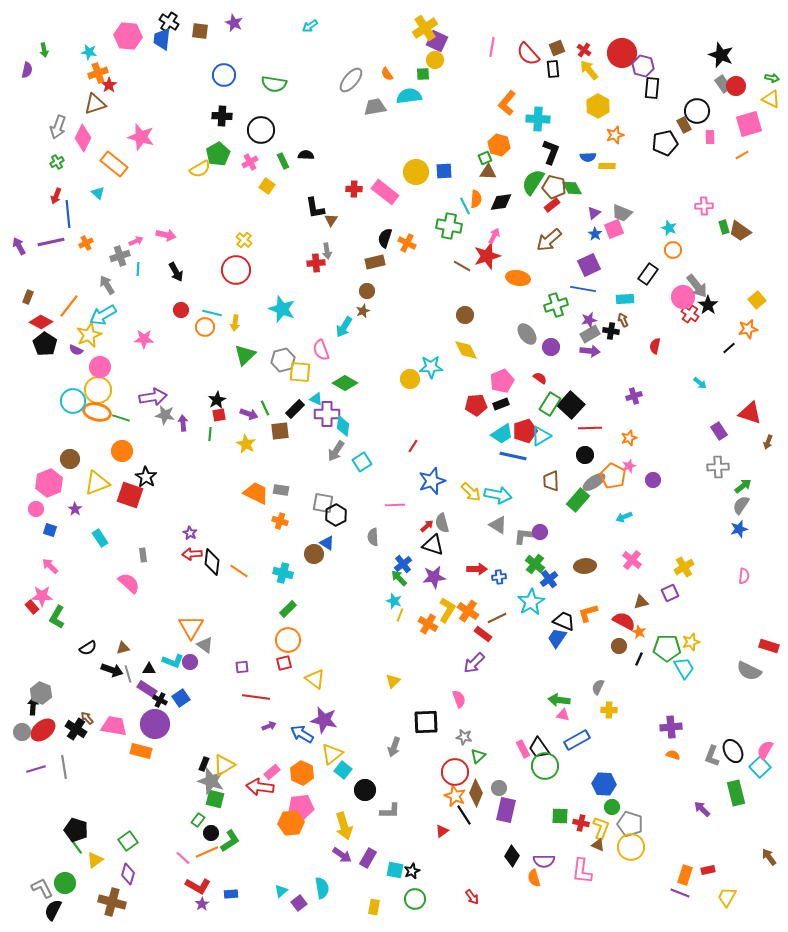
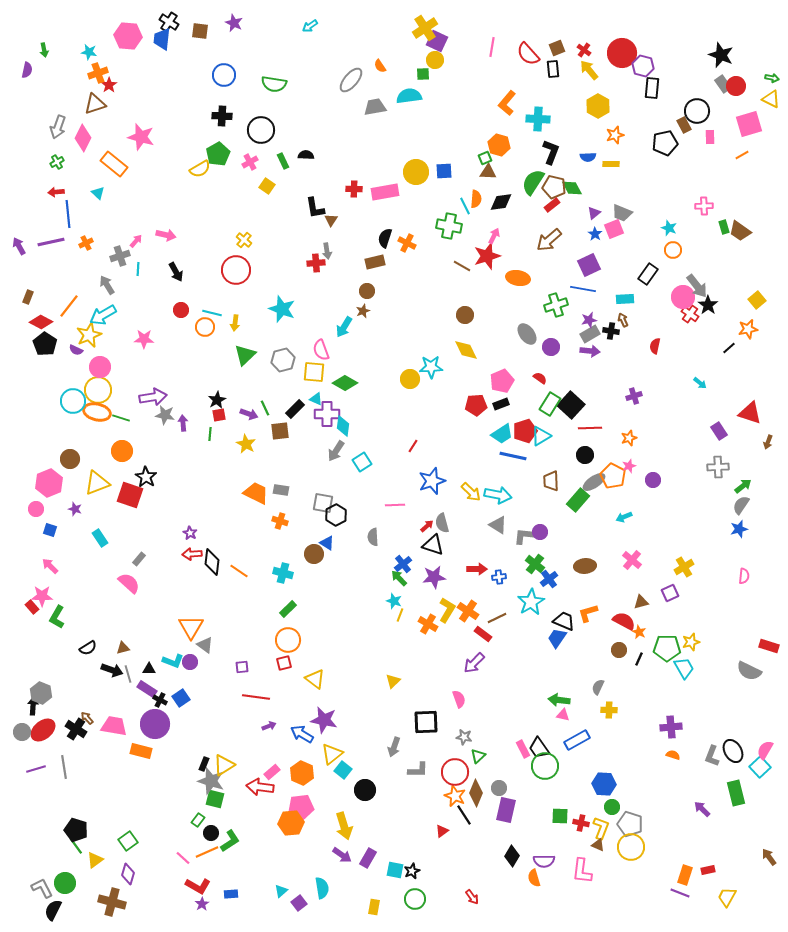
orange semicircle at (387, 74): moved 7 px left, 8 px up
yellow rectangle at (607, 166): moved 4 px right, 2 px up
pink rectangle at (385, 192): rotated 48 degrees counterclockwise
red arrow at (56, 196): moved 4 px up; rotated 63 degrees clockwise
pink arrow at (136, 241): rotated 24 degrees counterclockwise
yellow square at (300, 372): moved 14 px right
purple star at (75, 509): rotated 16 degrees counterclockwise
gray rectangle at (143, 555): moved 4 px left, 4 px down; rotated 48 degrees clockwise
brown circle at (619, 646): moved 4 px down
gray L-shape at (390, 811): moved 28 px right, 41 px up
